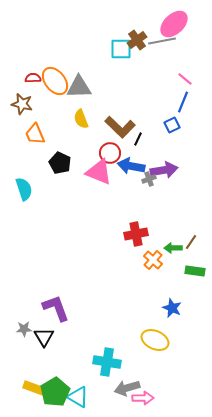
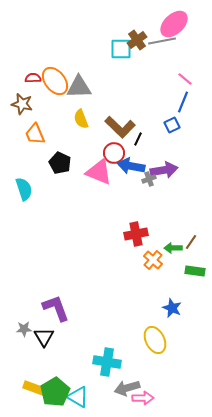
red circle: moved 4 px right
yellow ellipse: rotated 40 degrees clockwise
